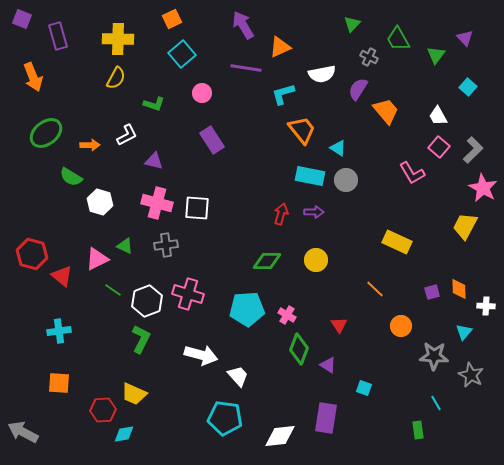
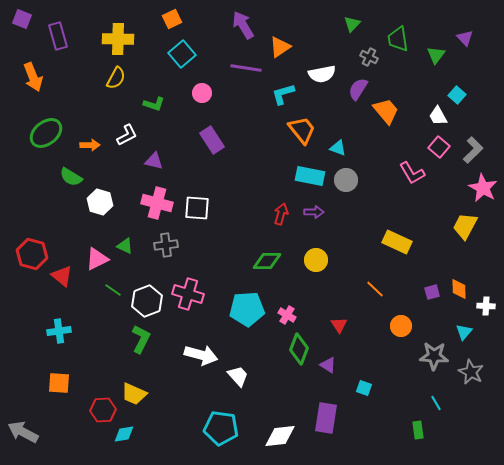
green trapezoid at (398, 39): rotated 20 degrees clockwise
orange triangle at (280, 47): rotated 10 degrees counterclockwise
cyan square at (468, 87): moved 11 px left, 8 px down
cyan triangle at (338, 148): rotated 12 degrees counterclockwise
gray star at (471, 375): moved 3 px up
cyan pentagon at (225, 418): moved 4 px left, 10 px down
